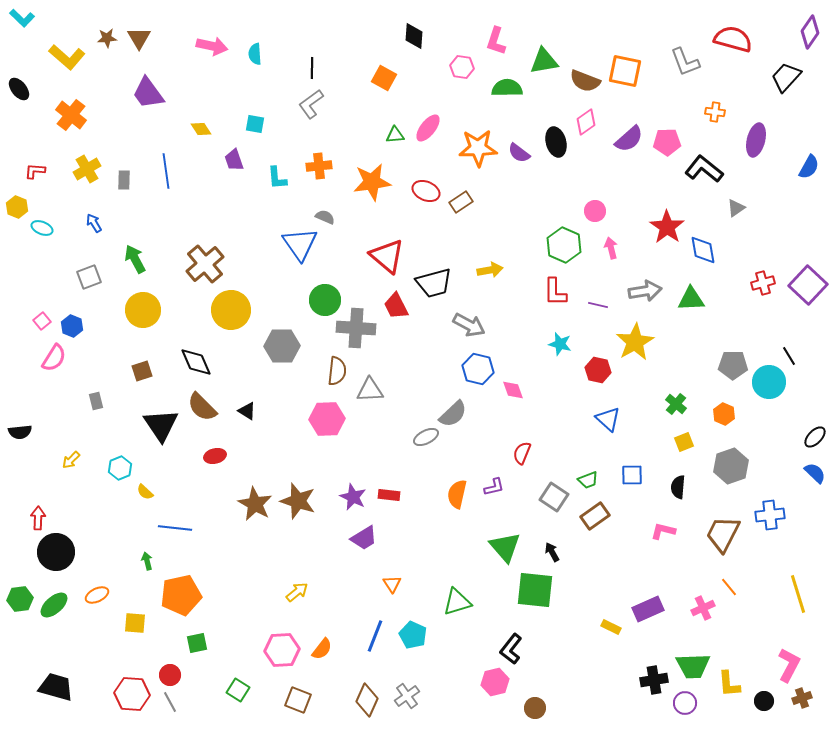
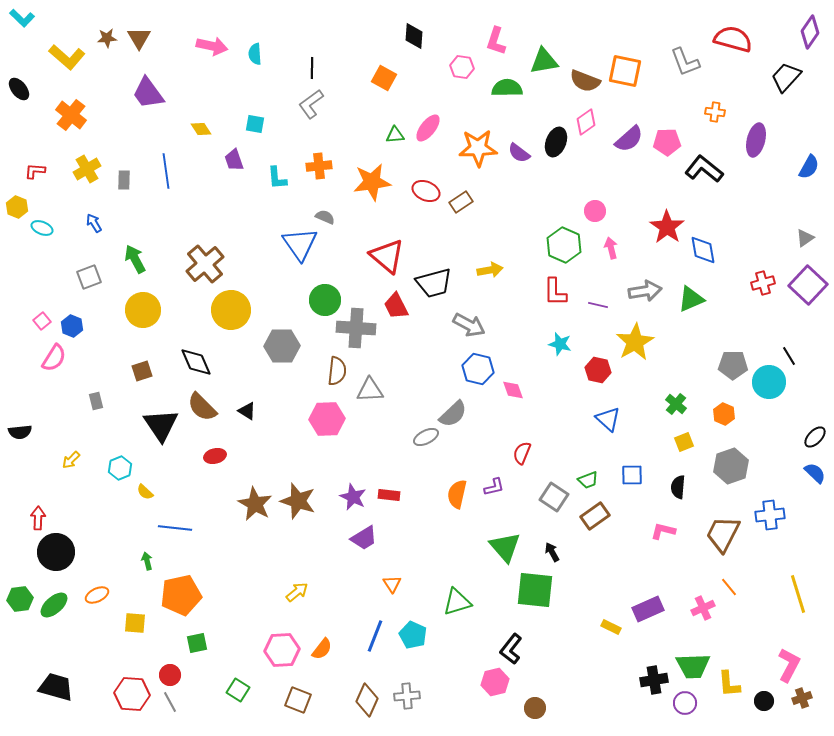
black ellipse at (556, 142): rotated 36 degrees clockwise
gray triangle at (736, 208): moved 69 px right, 30 px down
green triangle at (691, 299): rotated 20 degrees counterclockwise
gray cross at (407, 696): rotated 30 degrees clockwise
